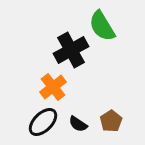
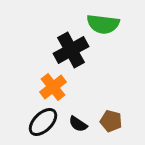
green semicircle: moved 1 px right, 2 px up; rotated 52 degrees counterclockwise
brown pentagon: rotated 25 degrees counterclockwise
